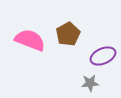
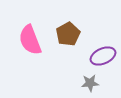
pink semicircle: rotated 132 degrees counterclockwise
